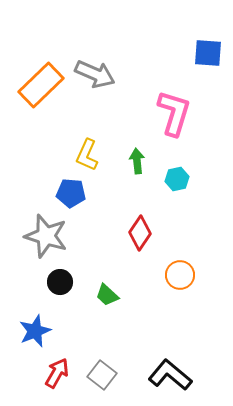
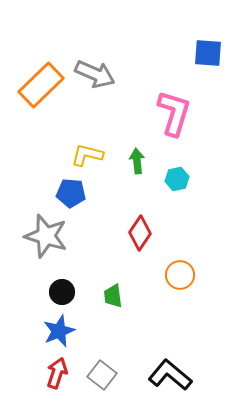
yellow L-shape: rotated 80 degrees clockwise
black circle: moved 2 px right, 10 px down
green trapezoid: moved 6 px right, 1 px down; rotated 40 degrees clockwise
blue star: moved 24 px right
red arrow: rotated 12 degrees counterclockwise
